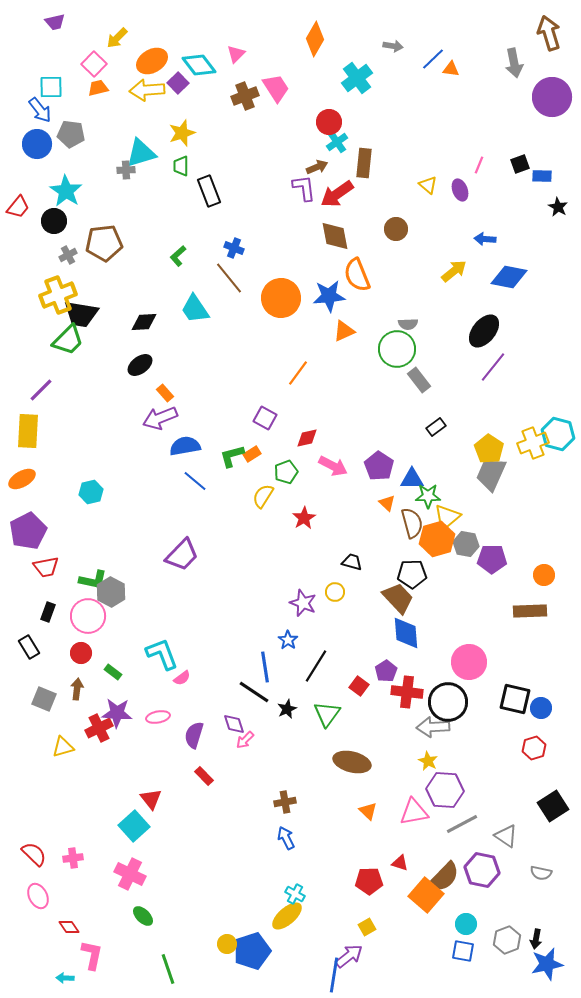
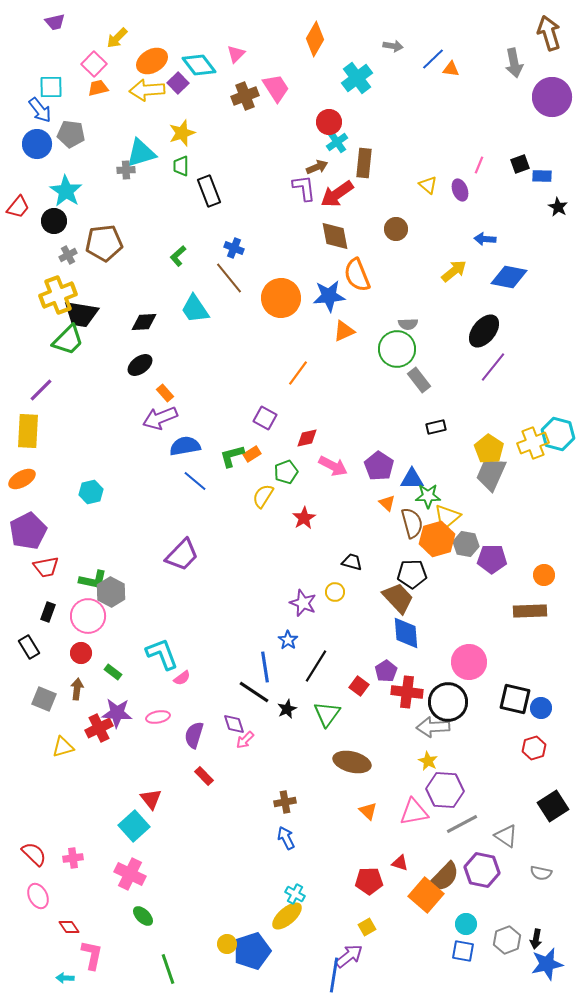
black rectangle at (436, 427): rotated 24 degrees clockwise
